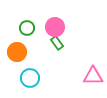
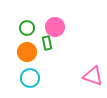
green rectangle: moved 10 px left; rotated 24 degrees clockwise
orange circle: moved 10 px right
pink triangle: rotated 20 degrees clockwise
